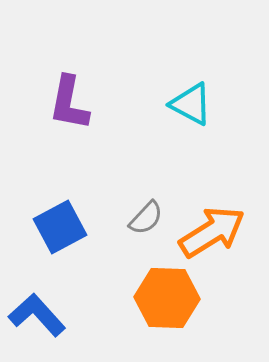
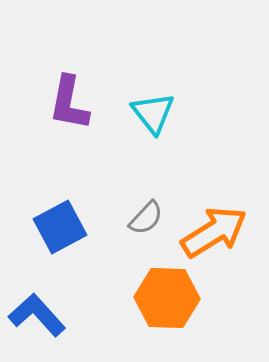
cyan triangle: moved 38 px left, 9 px down; rotated 24 degrees clockwise
orange arrow: moved 2 px right
